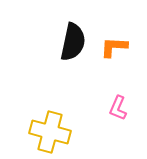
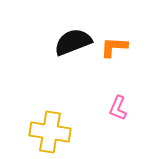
black semicircle: rotated 123 degrees counterclockwise
yellow cross: rotated 6 degrees counterclockwise
